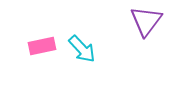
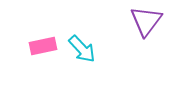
pink rectangle: moved 1 px right
